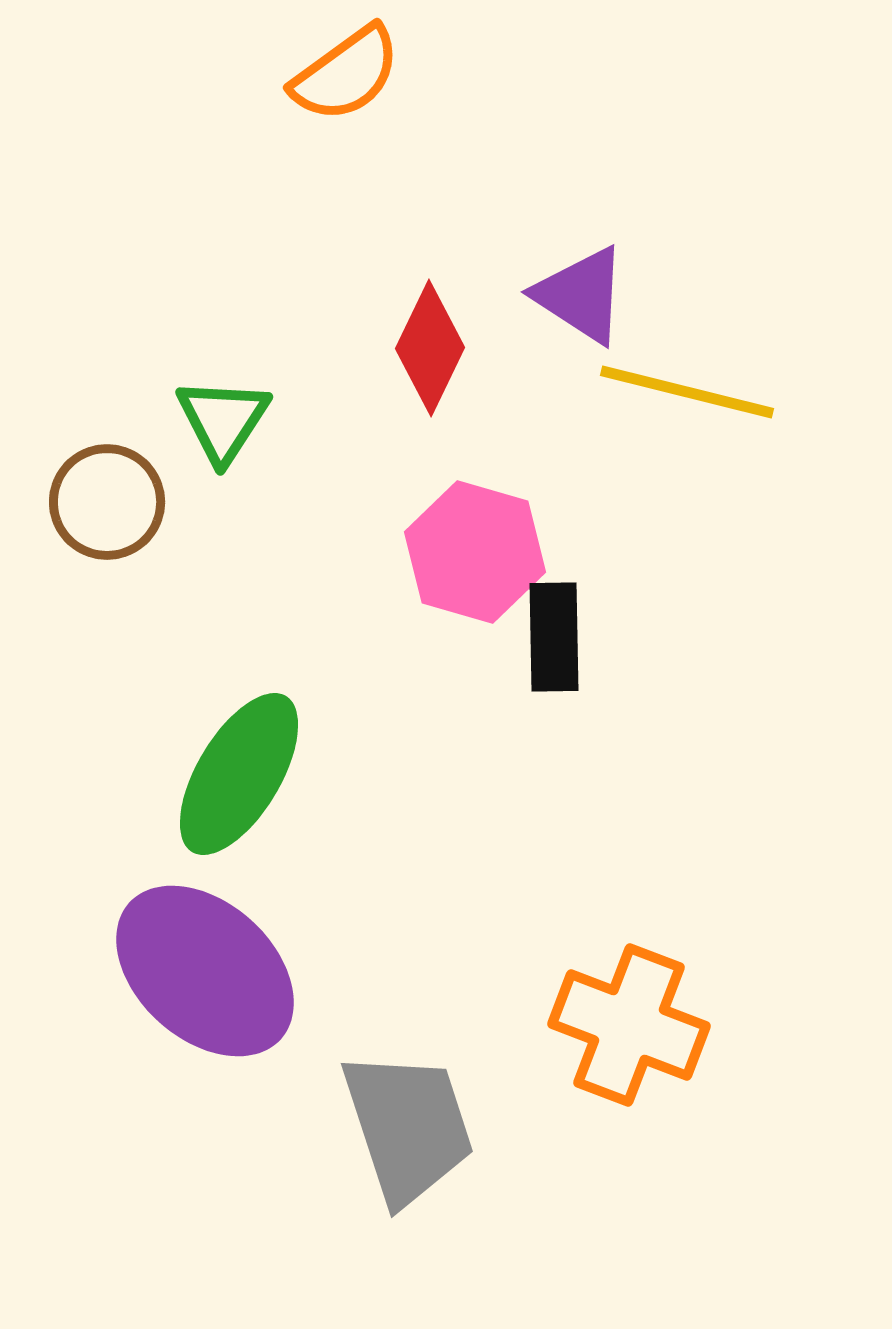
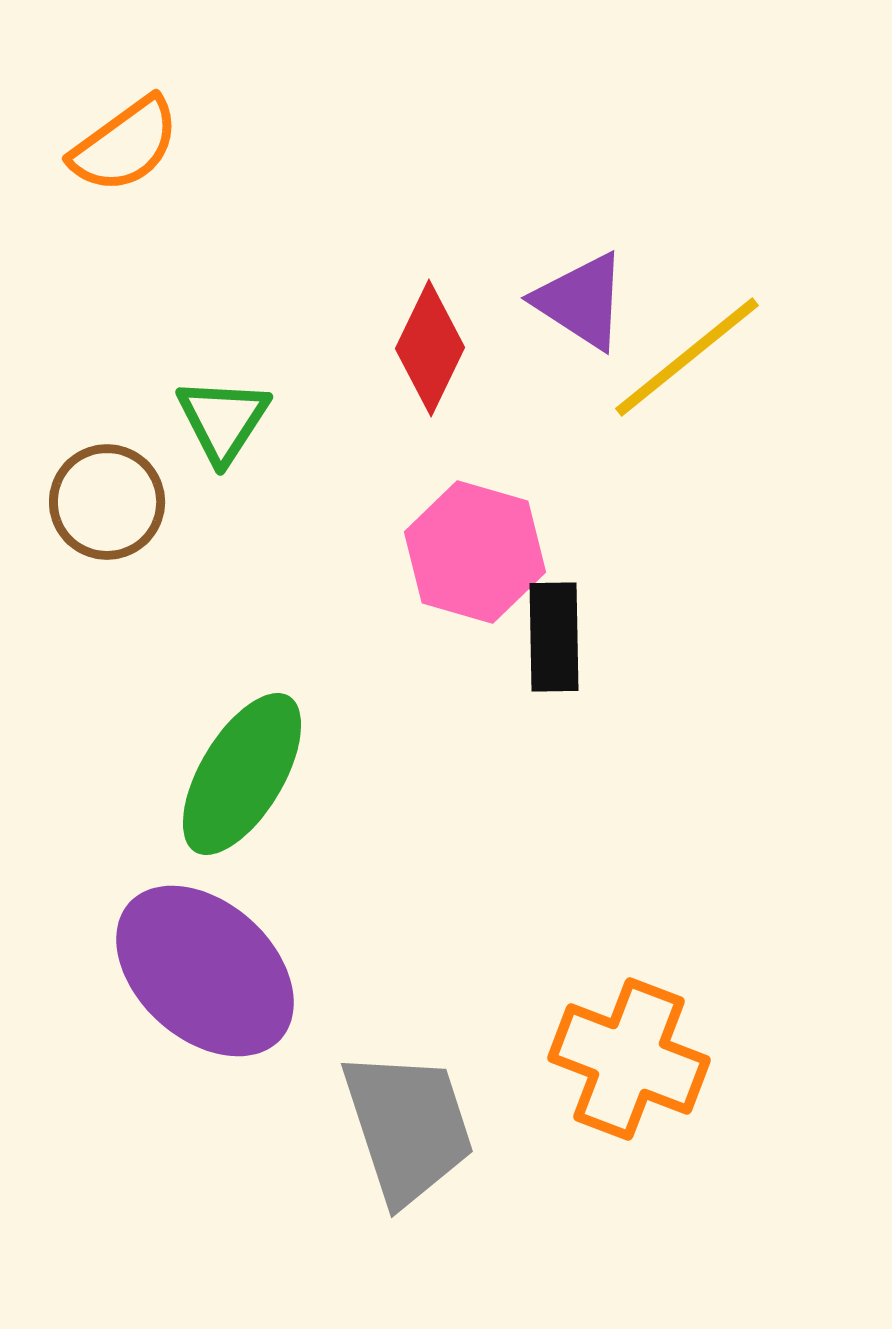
orange semicircle: moved 221 px left, 71 px down
purple triangle: moved 6 px down
yellow line: moved 35 px up; rotated 53 degrees counterclockwise
green ellipse: moved 3 px right
orange cross: moved 34 px down
